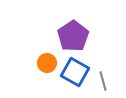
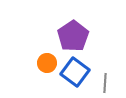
blue square: rotated 8 degrees clockwise
gray line: moved 2 px right, 2 px down; rotated 18 degrees clockwise
